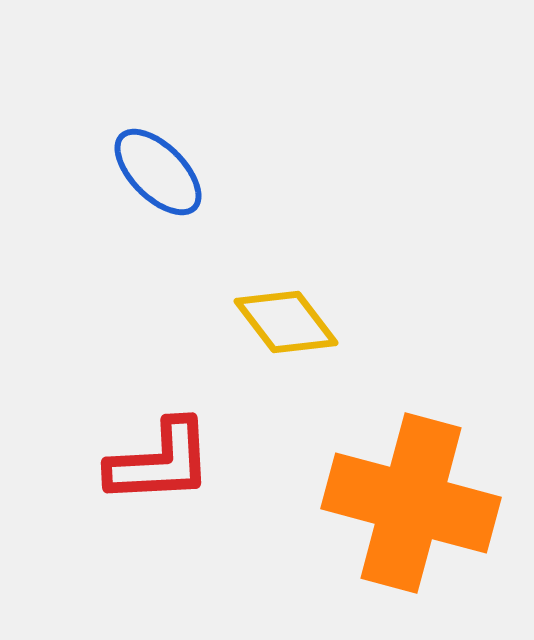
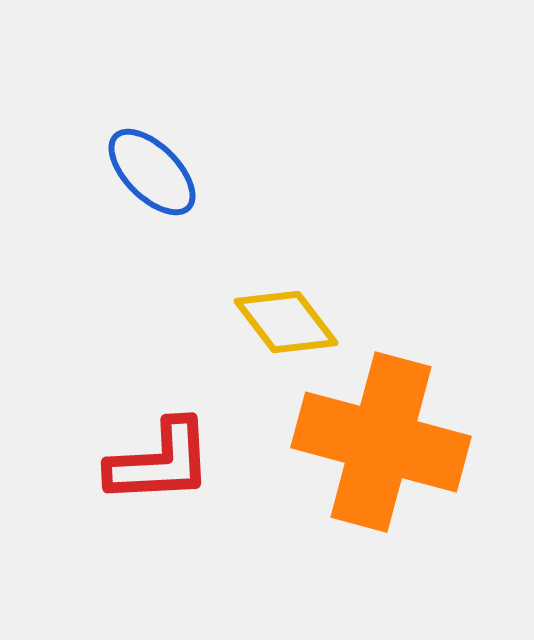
blue ellipse: moved 6 px left
orange cross: moved 30 px left, 61 px up
